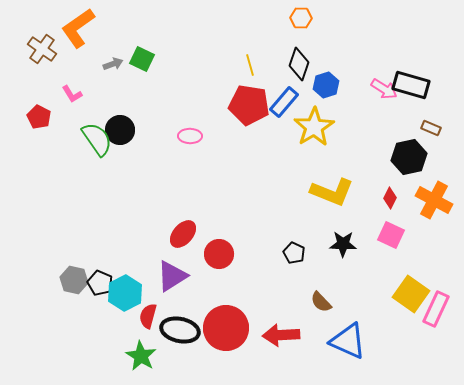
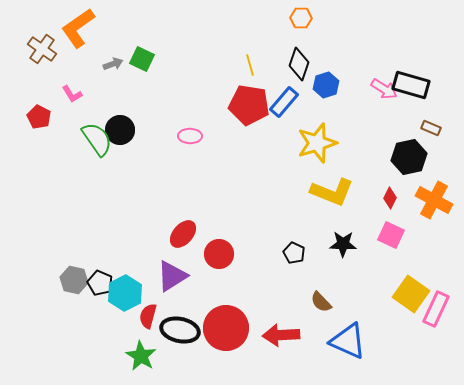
yellow star at (314, 127): moved 3 px right, 16 px down; rotated 15 degrees clockwise
